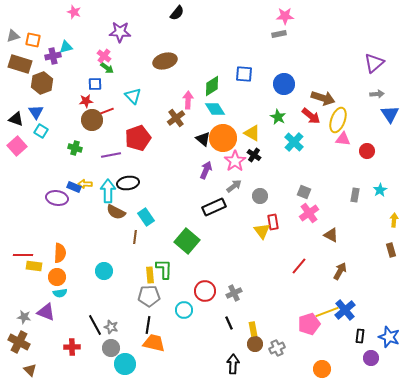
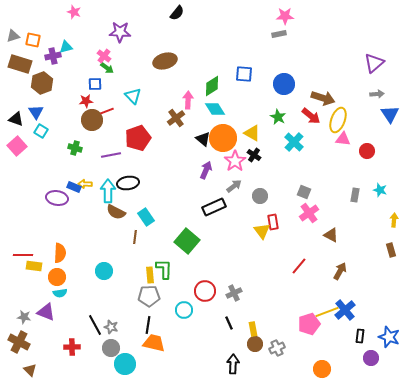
cyan star at (380, 190): rotated 24 degrees counterclockwise
